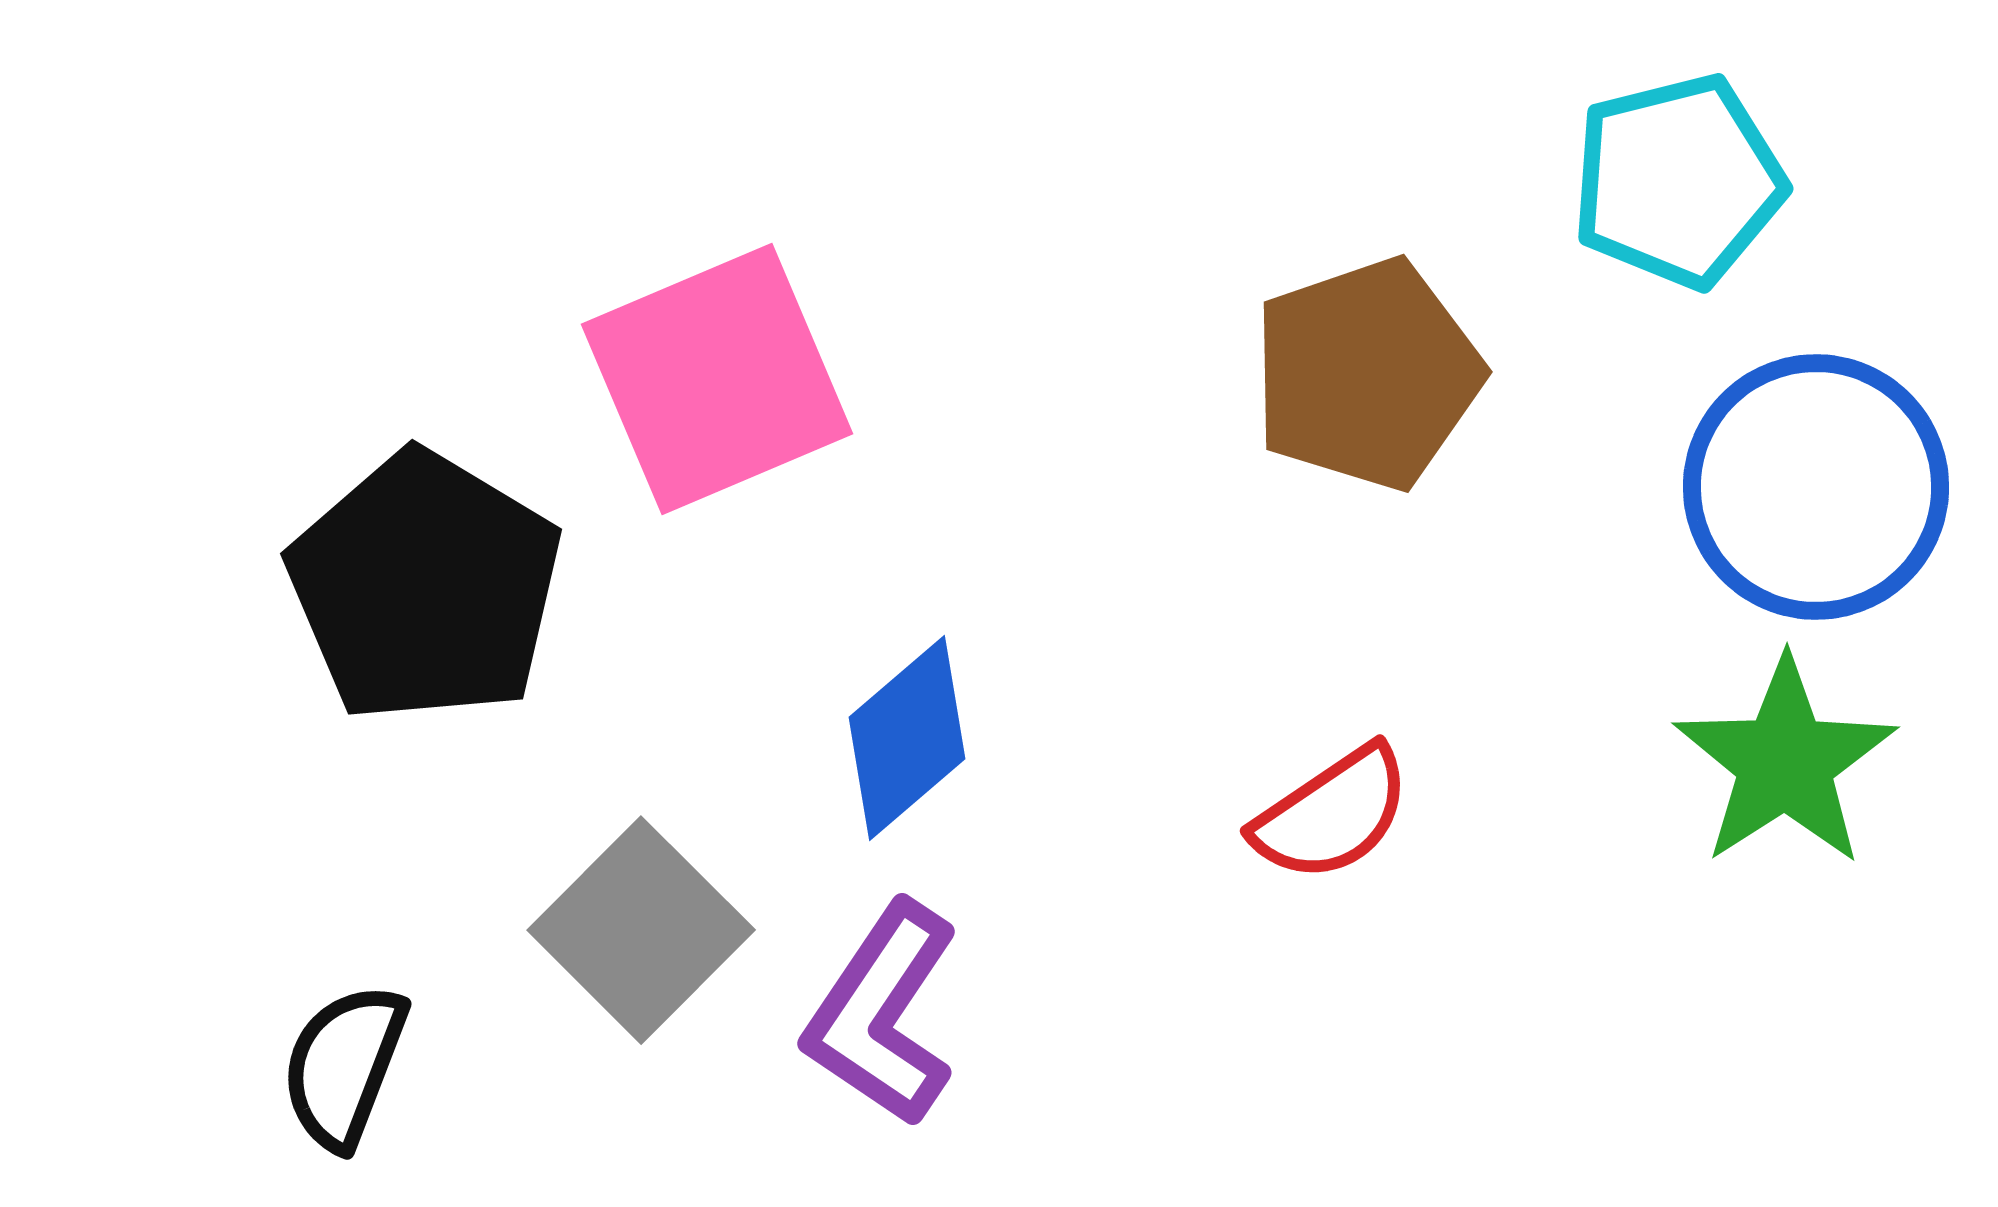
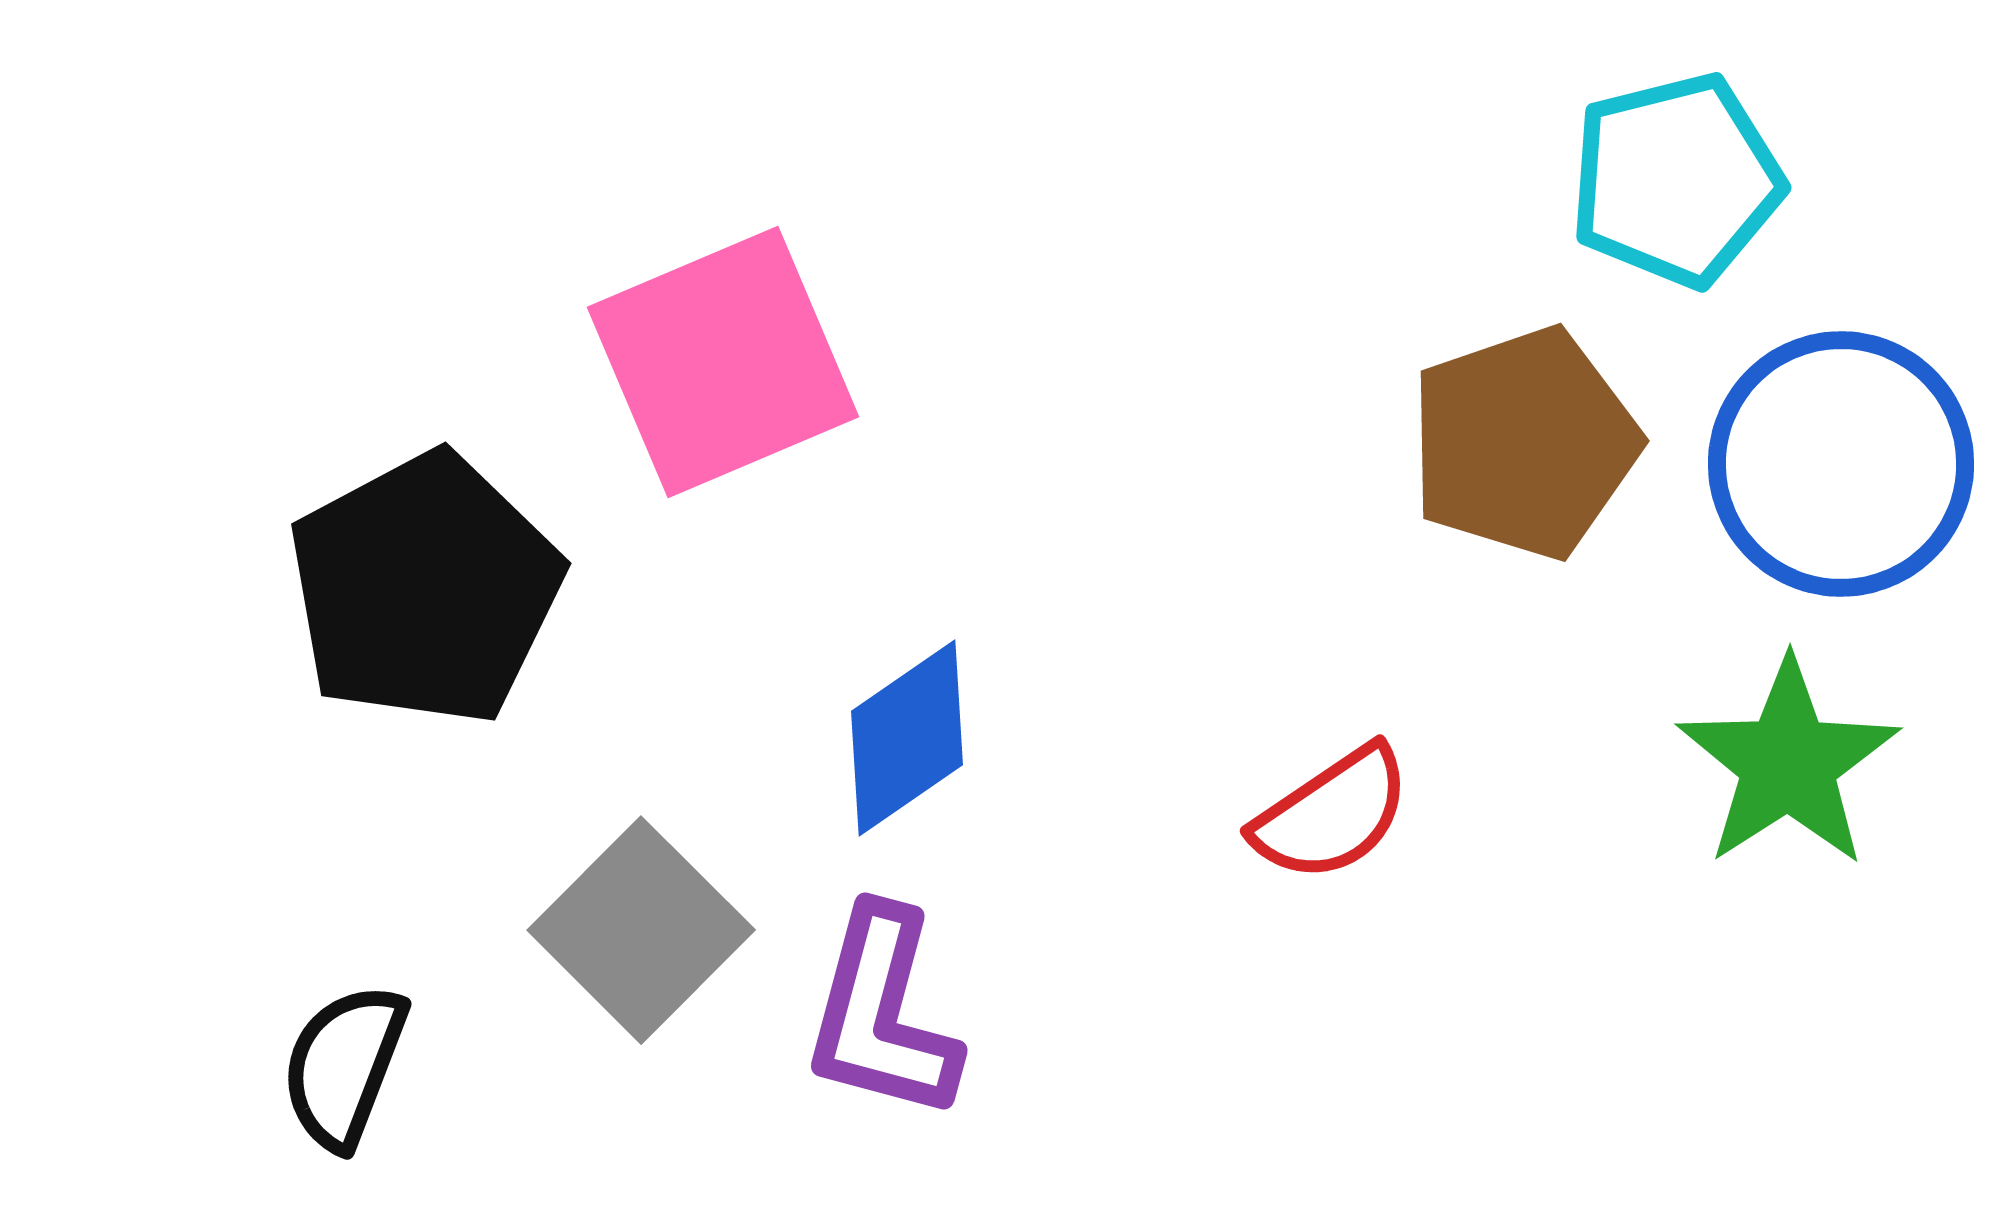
cyan pentagon: moved 2 px left, 1 px up
brown pentagon: moved 157 px right, 69 px down
pink square: moved 6 px right, 17 px up
blue circle: moved 25 px right, 23 px up
black pentagon: moved 2 px down; rotated 13 degrees clockwise
blue diamond: rotated 6 degrees clockwise
green star: moved 3 px right, 1 px down
purple L-shape: rotated 19 degrees counterclockwise
